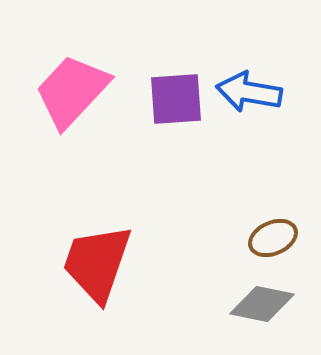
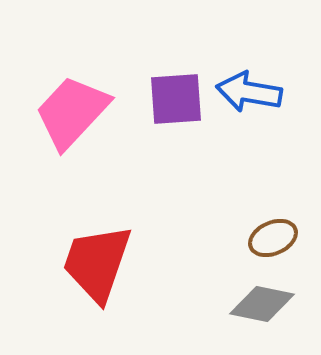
pink trapezoid: moved 21 px down
